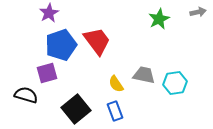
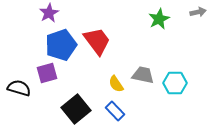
gray trapezoid: moved 1 px left
cyan hexagon: rotated 10 degrees clockwise
black semicircle: moved 7 px left, 7 px up
blue rectangle: rotated 24 degrees counterclockwise
